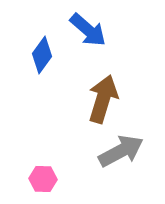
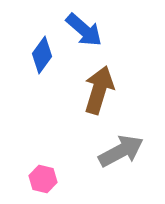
blue arrow: moved 4 px left
brown arrow: moved 4 px left, 9 px up
pink hexagon: rotated 12 degrees clockwise
